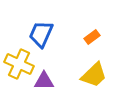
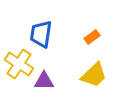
blue trapezoid: rotated 16 degrees counterclockwise
yellow cross: rotated 8 degrees clockwise
